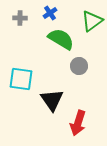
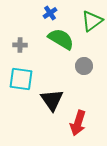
gray cross: moved 27 px down
gray circle: moved 5 px right
